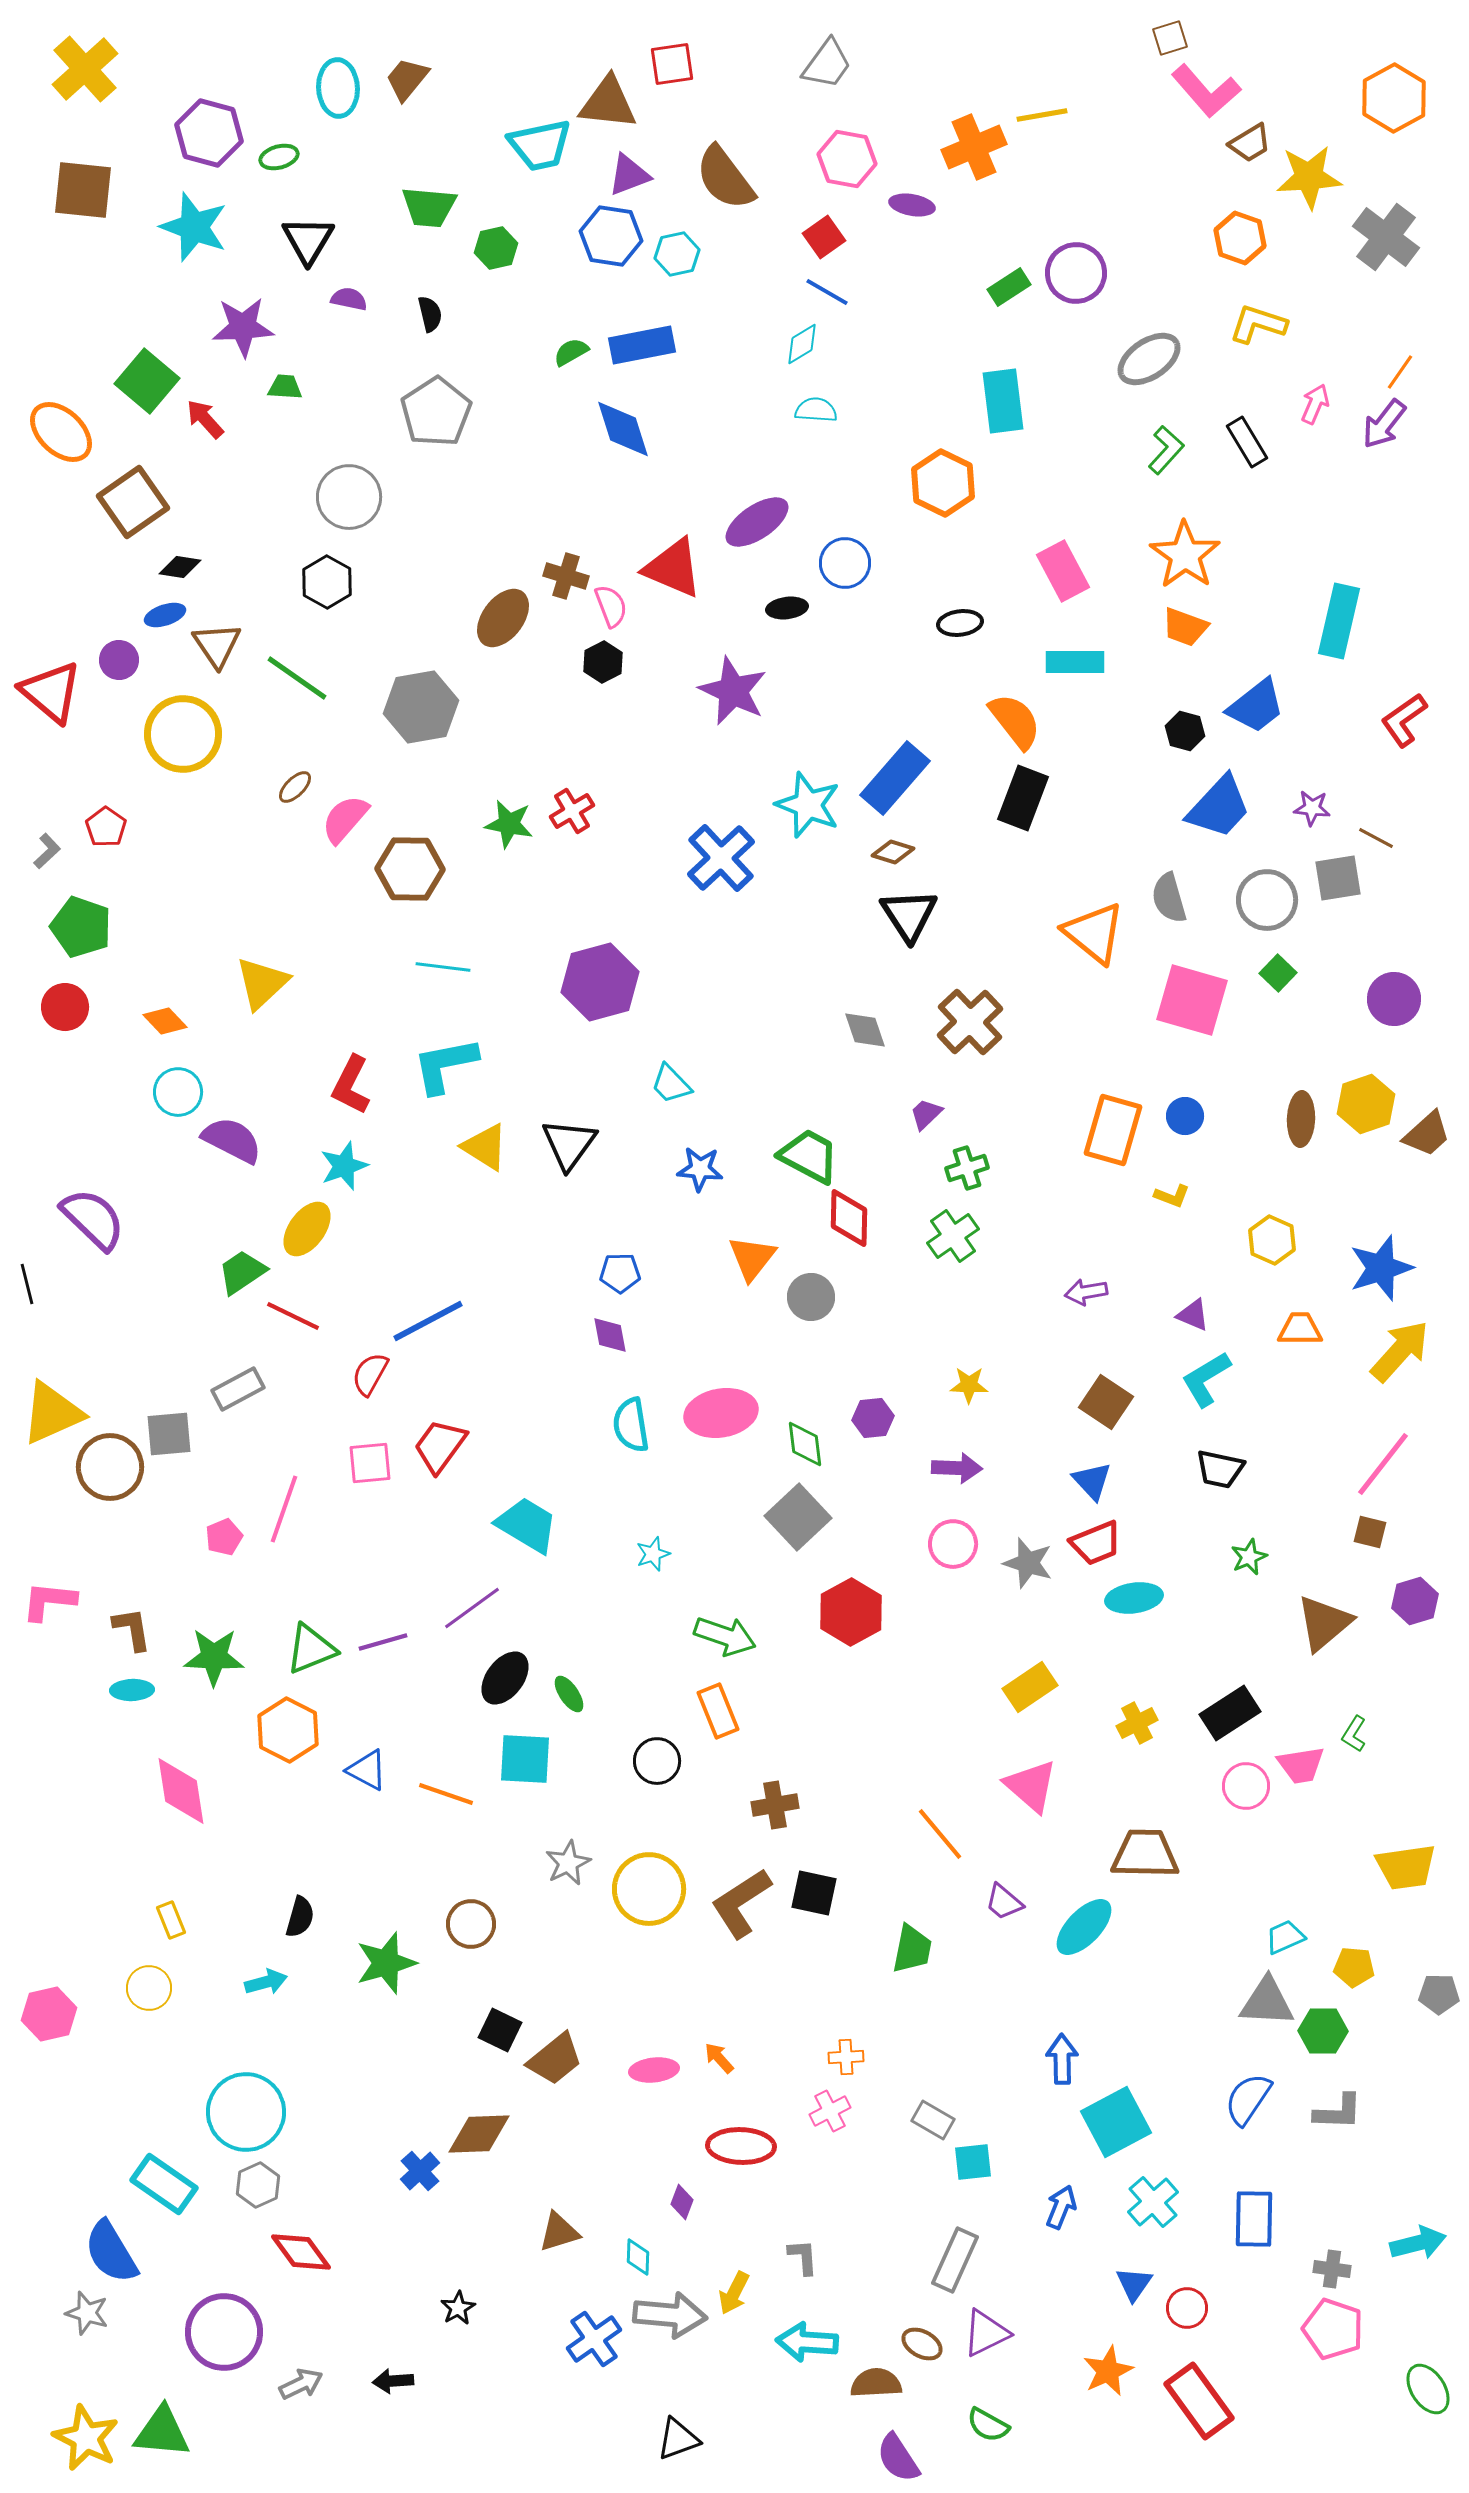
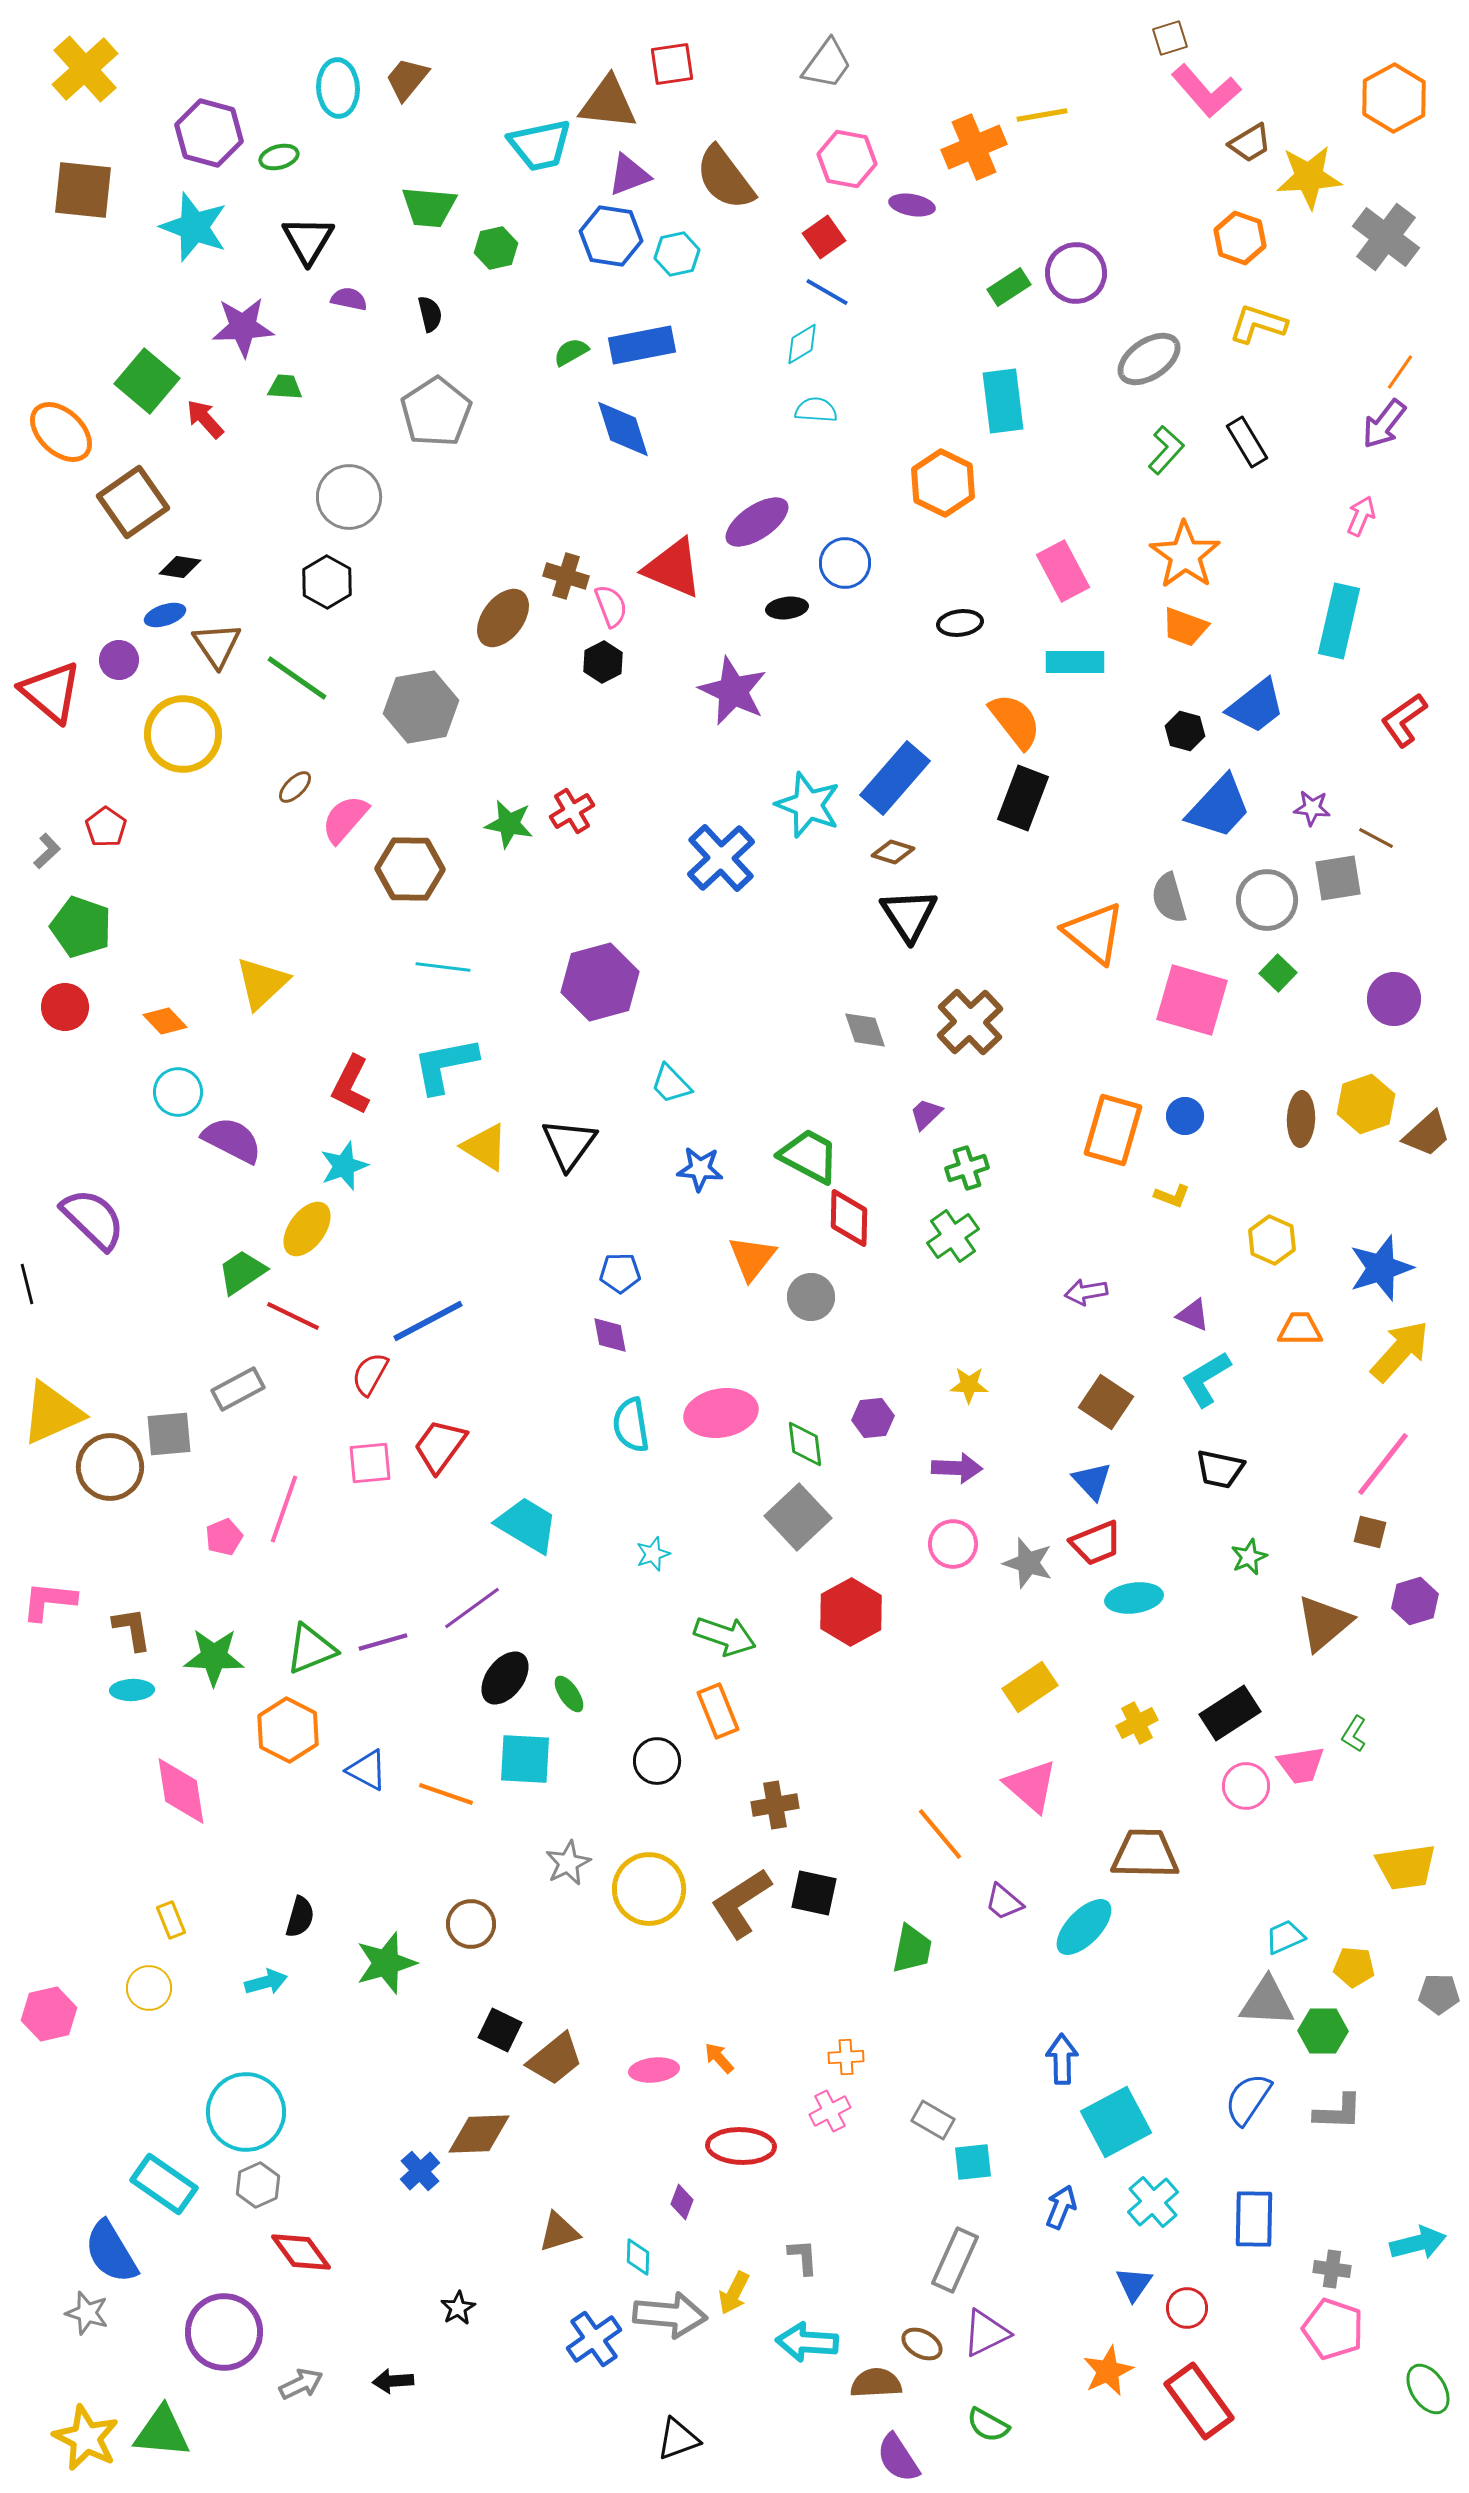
pink arrow at (1315, 404): moved 46 px right, 112 px down
